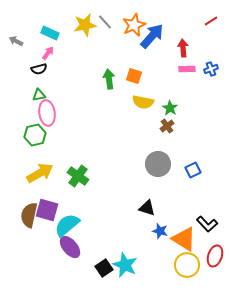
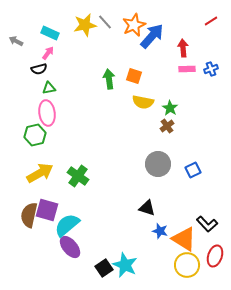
green triangle: moved 10 px right, 7 px up
